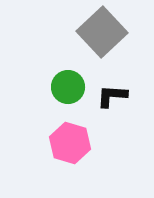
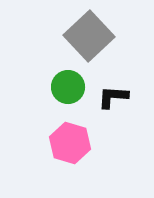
gray square: moved 13 px left, 4 px down
black L-shape: moved 1 px right, 1 px down
